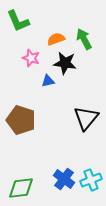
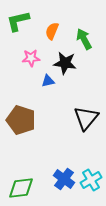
green L-shape: rotated 100 degrees clockwise
orange semicircle: moved 4 px left, 8 px up; rotated 48 degrees counterclockwise
pink star: rotated 24 degrees counterclockwise
cyan cross: rotated 10 degrees counterclockwise
